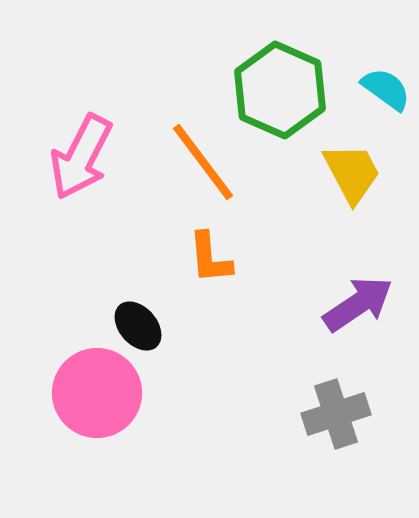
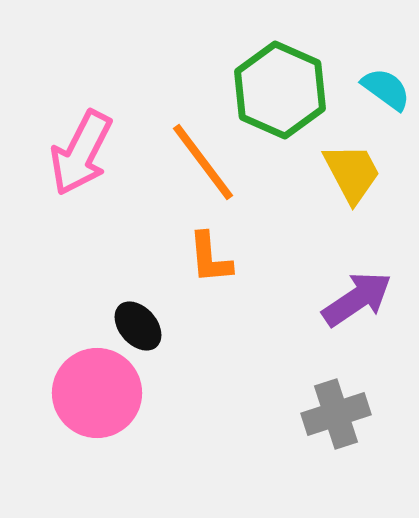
pink arrow: moved 4 px up
purple arrow: moved 1 px left, 5 px up
